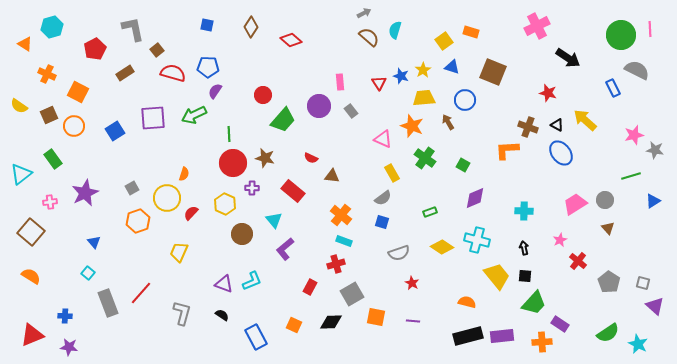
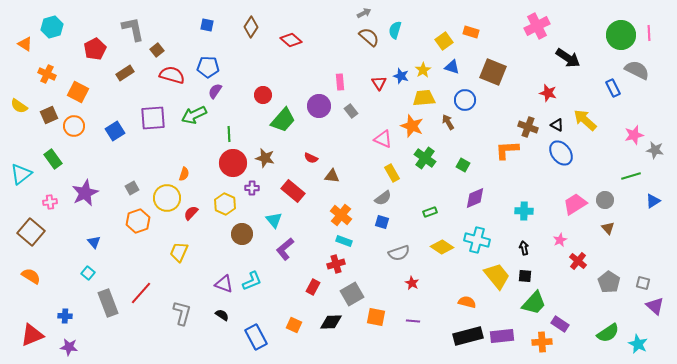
pink line at (650, 29): moved 1 px left, 4 px down
red semicircle at (173, 73): moved 1 px left, 2 px down
red rectangle at (310, 287): moved 3 px right
